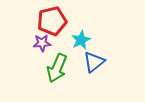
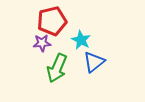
cyan star: rotated 18 degrees counterclockwise
